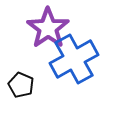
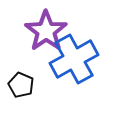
purple star: moved 2 px left, 3 px down
